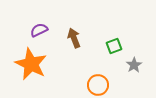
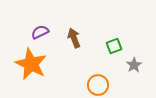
purple semicircle: moved 1 px right, 2 px down
